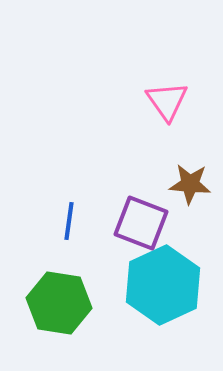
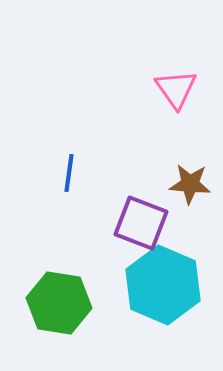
pink triangle: moved 9 px right, 12 px up
blue line: moved 48 px up
cyan hexagon: rotated 12 degrees counterclockwise
